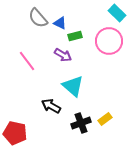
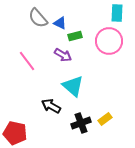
cyan rectangle: rotated 48 degrees clockwise
